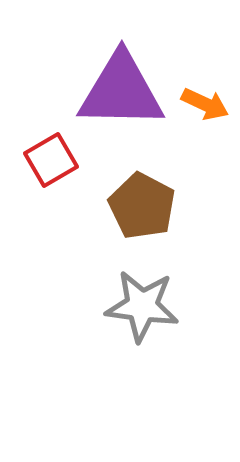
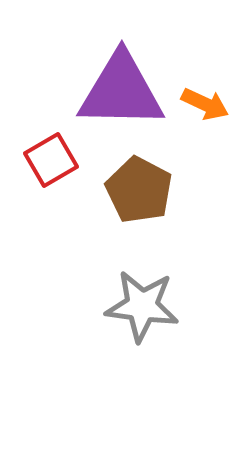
brown pentagon: moved 3 px left, 16 px up
